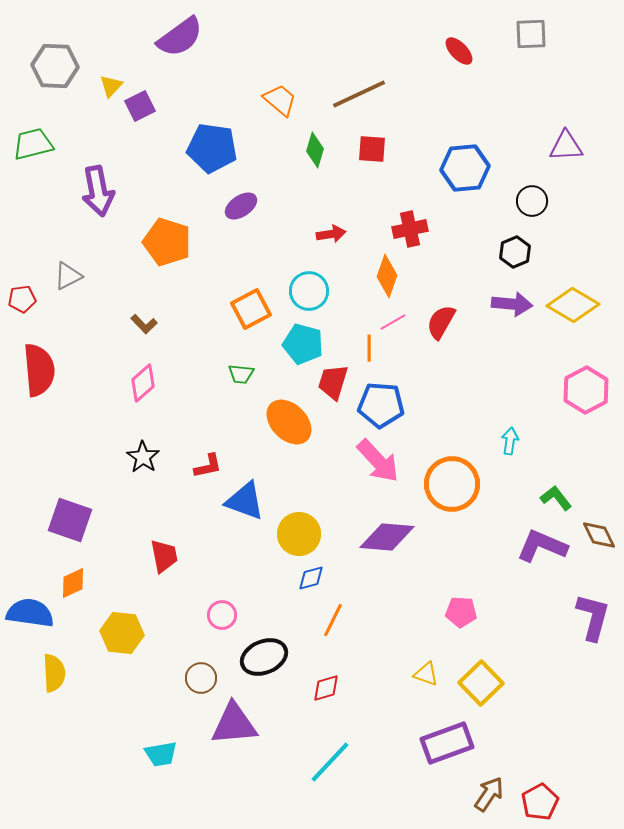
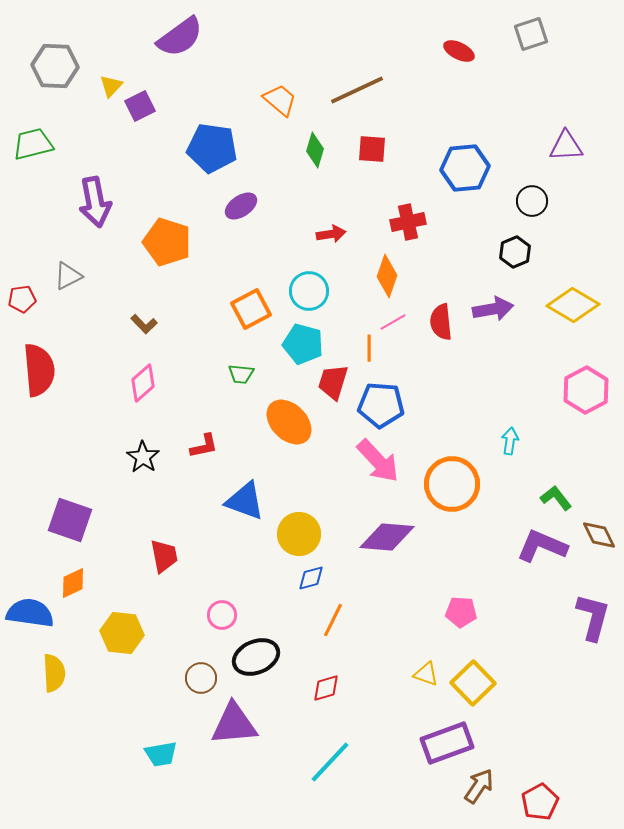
gray square at (531, 34): rotated 16 degrees counterclockwise
red ellipse at (459, 51): rotated 20 degrees counterclockwise
brown line at (359, 94): moved 2 px left, 4 px up
purple arrow at (98, 191): moved 3 px left, 11 px down
red cross at (410, 229): moved 2 px left, 7 px up
purple arrow at (512, 304): moved 19 px left, 5 px down; rotated 15 degrees counterclockwise
red semicircle at (441, 322): rotated 36 degrees counterclockwise
red L-shape at (208, 466): moved 4 px left, 20 px up
black ellipse at (264, 657): moved 8 px left
yellow square at (481, 683): moved 8 px left
brown arrow at (489, 794): moved 10 px left, 8 px up
